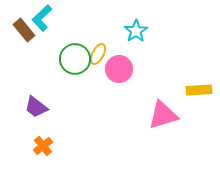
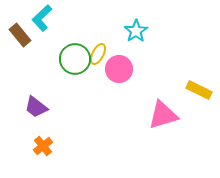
brown rectangle: moved 4 px left, 5 px down
yellow rectangle: rotated 30 degrees clockwise
